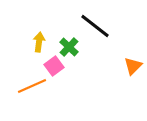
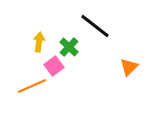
orange triangle: moved 4 px left, 1 px down
